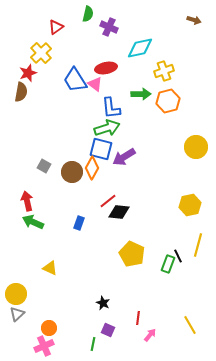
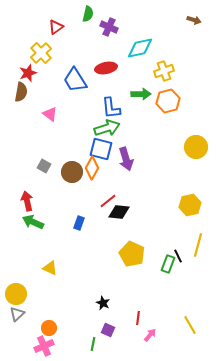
pink triangle at (95, 84): moved 45 px left, 30 px down
purple arrow at (124, 157): moved 2 px right, 2 px down; rotated 75 degrees counterclockwise
